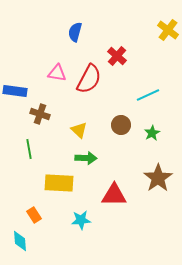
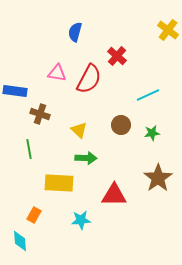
green star: rotated 21 degrees clockwise
orange rectangle: rotated 63 degrees clockwise
